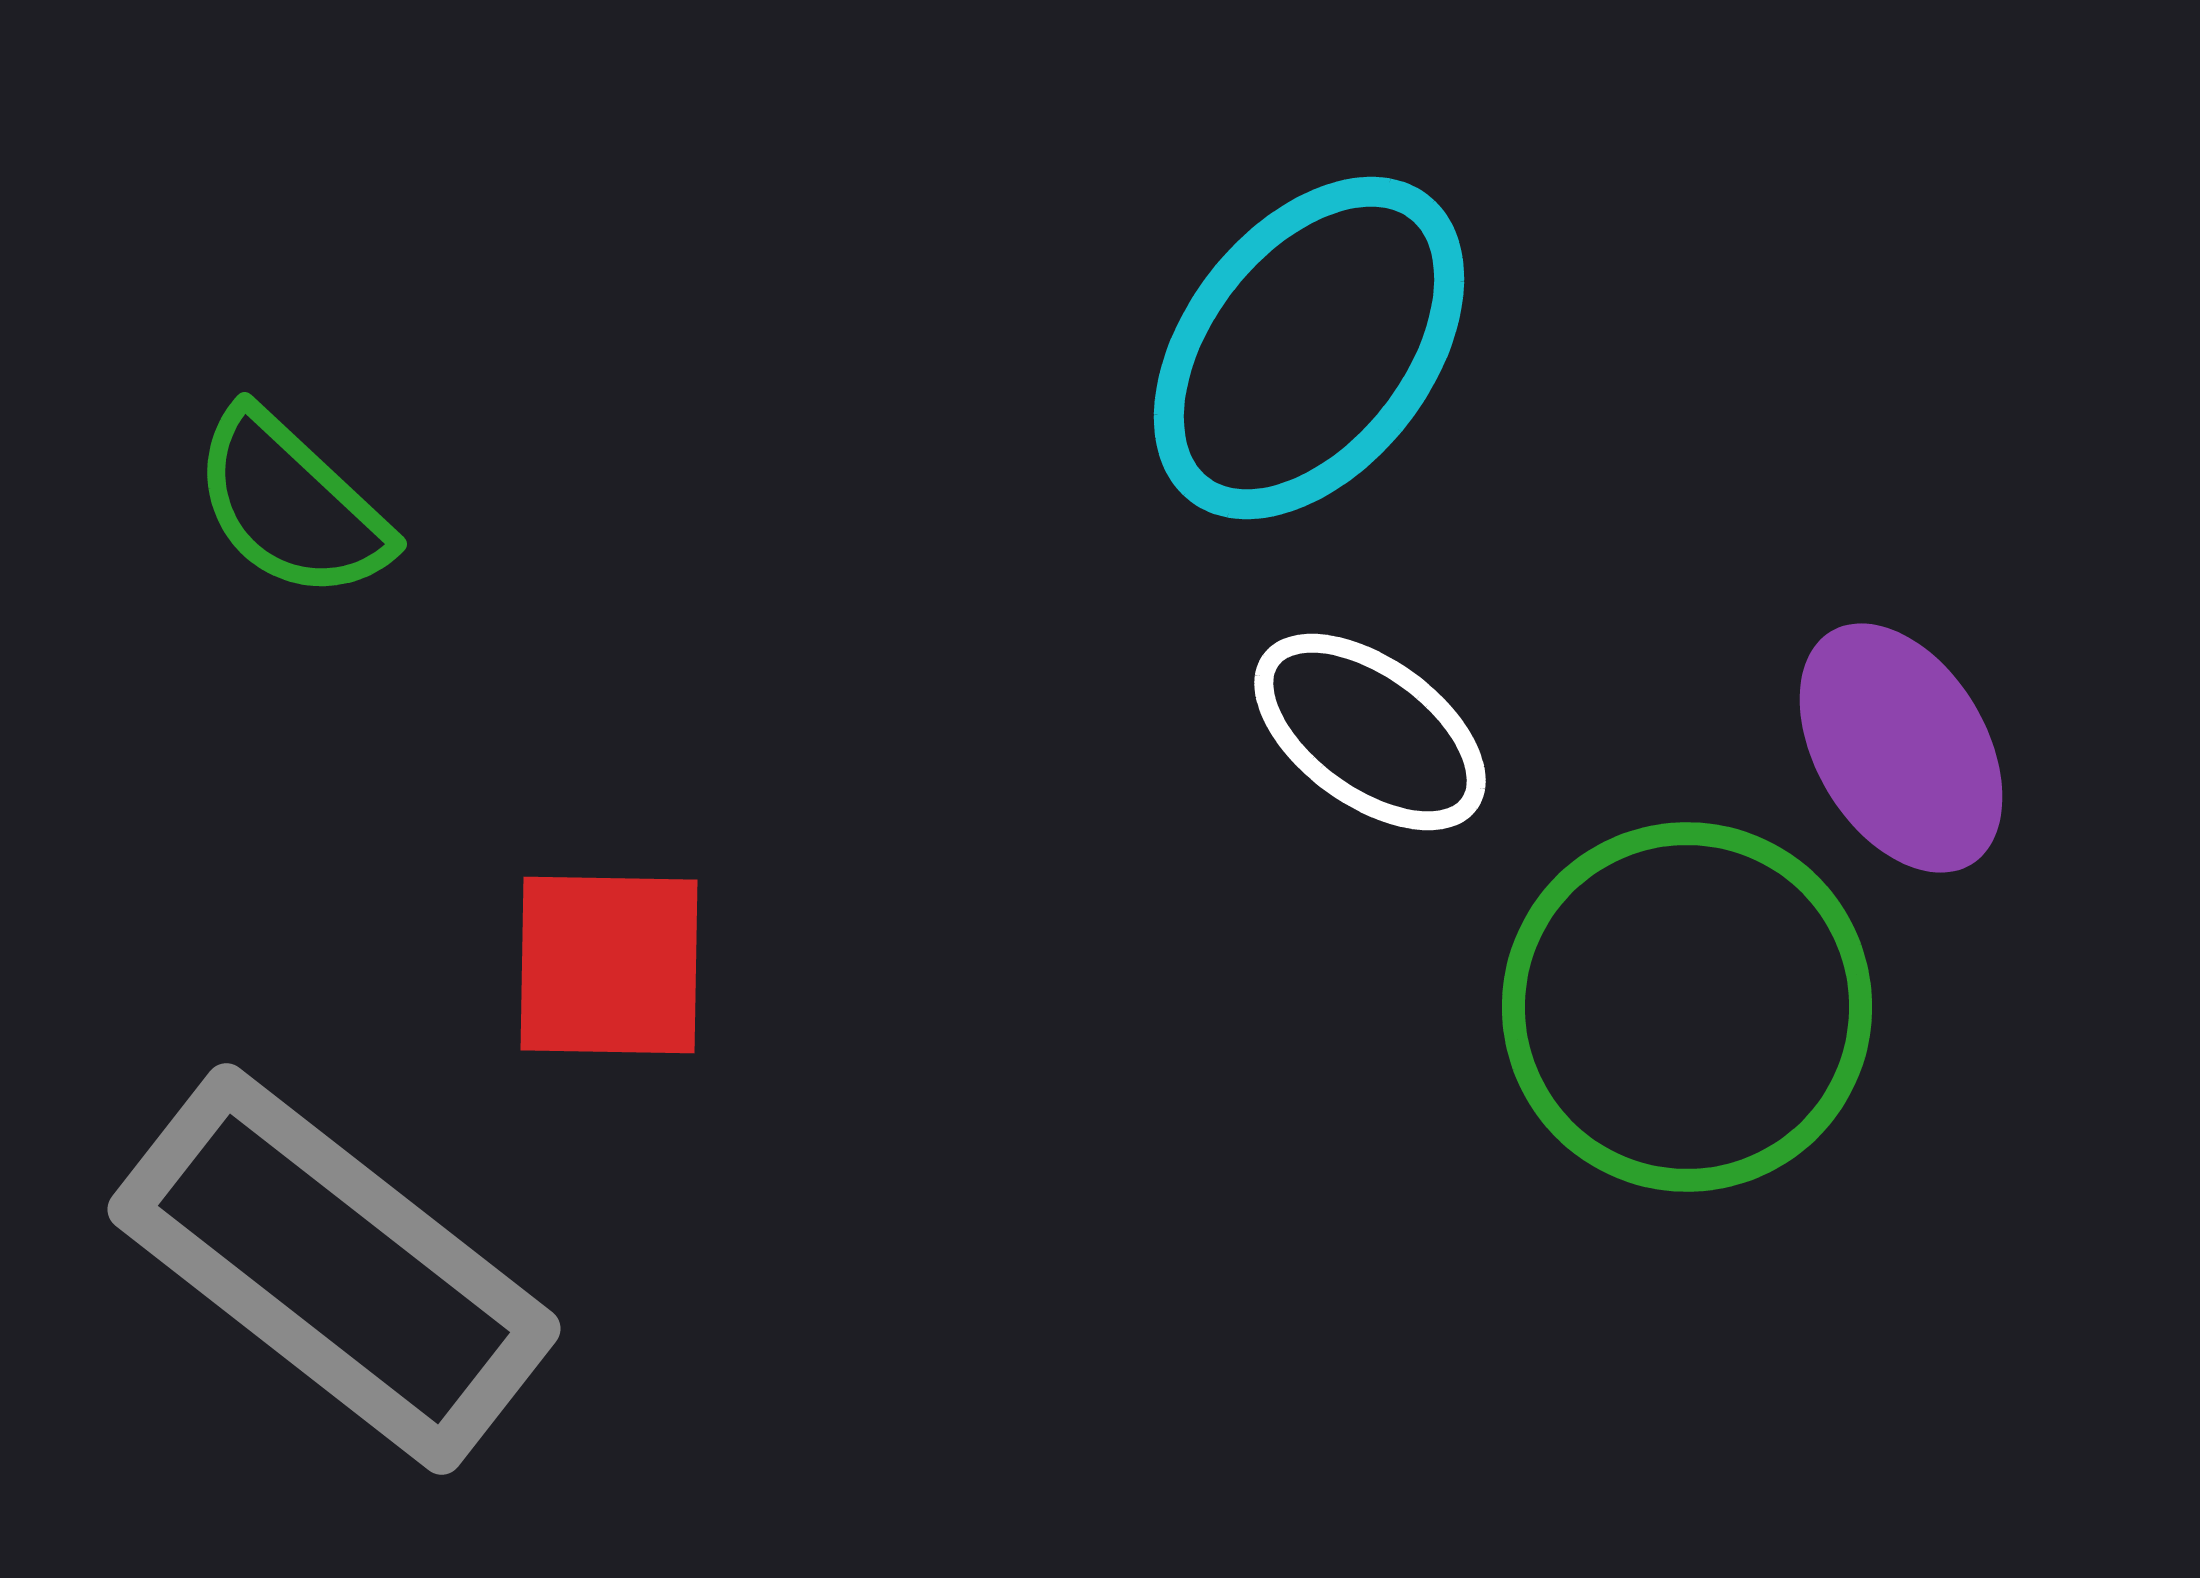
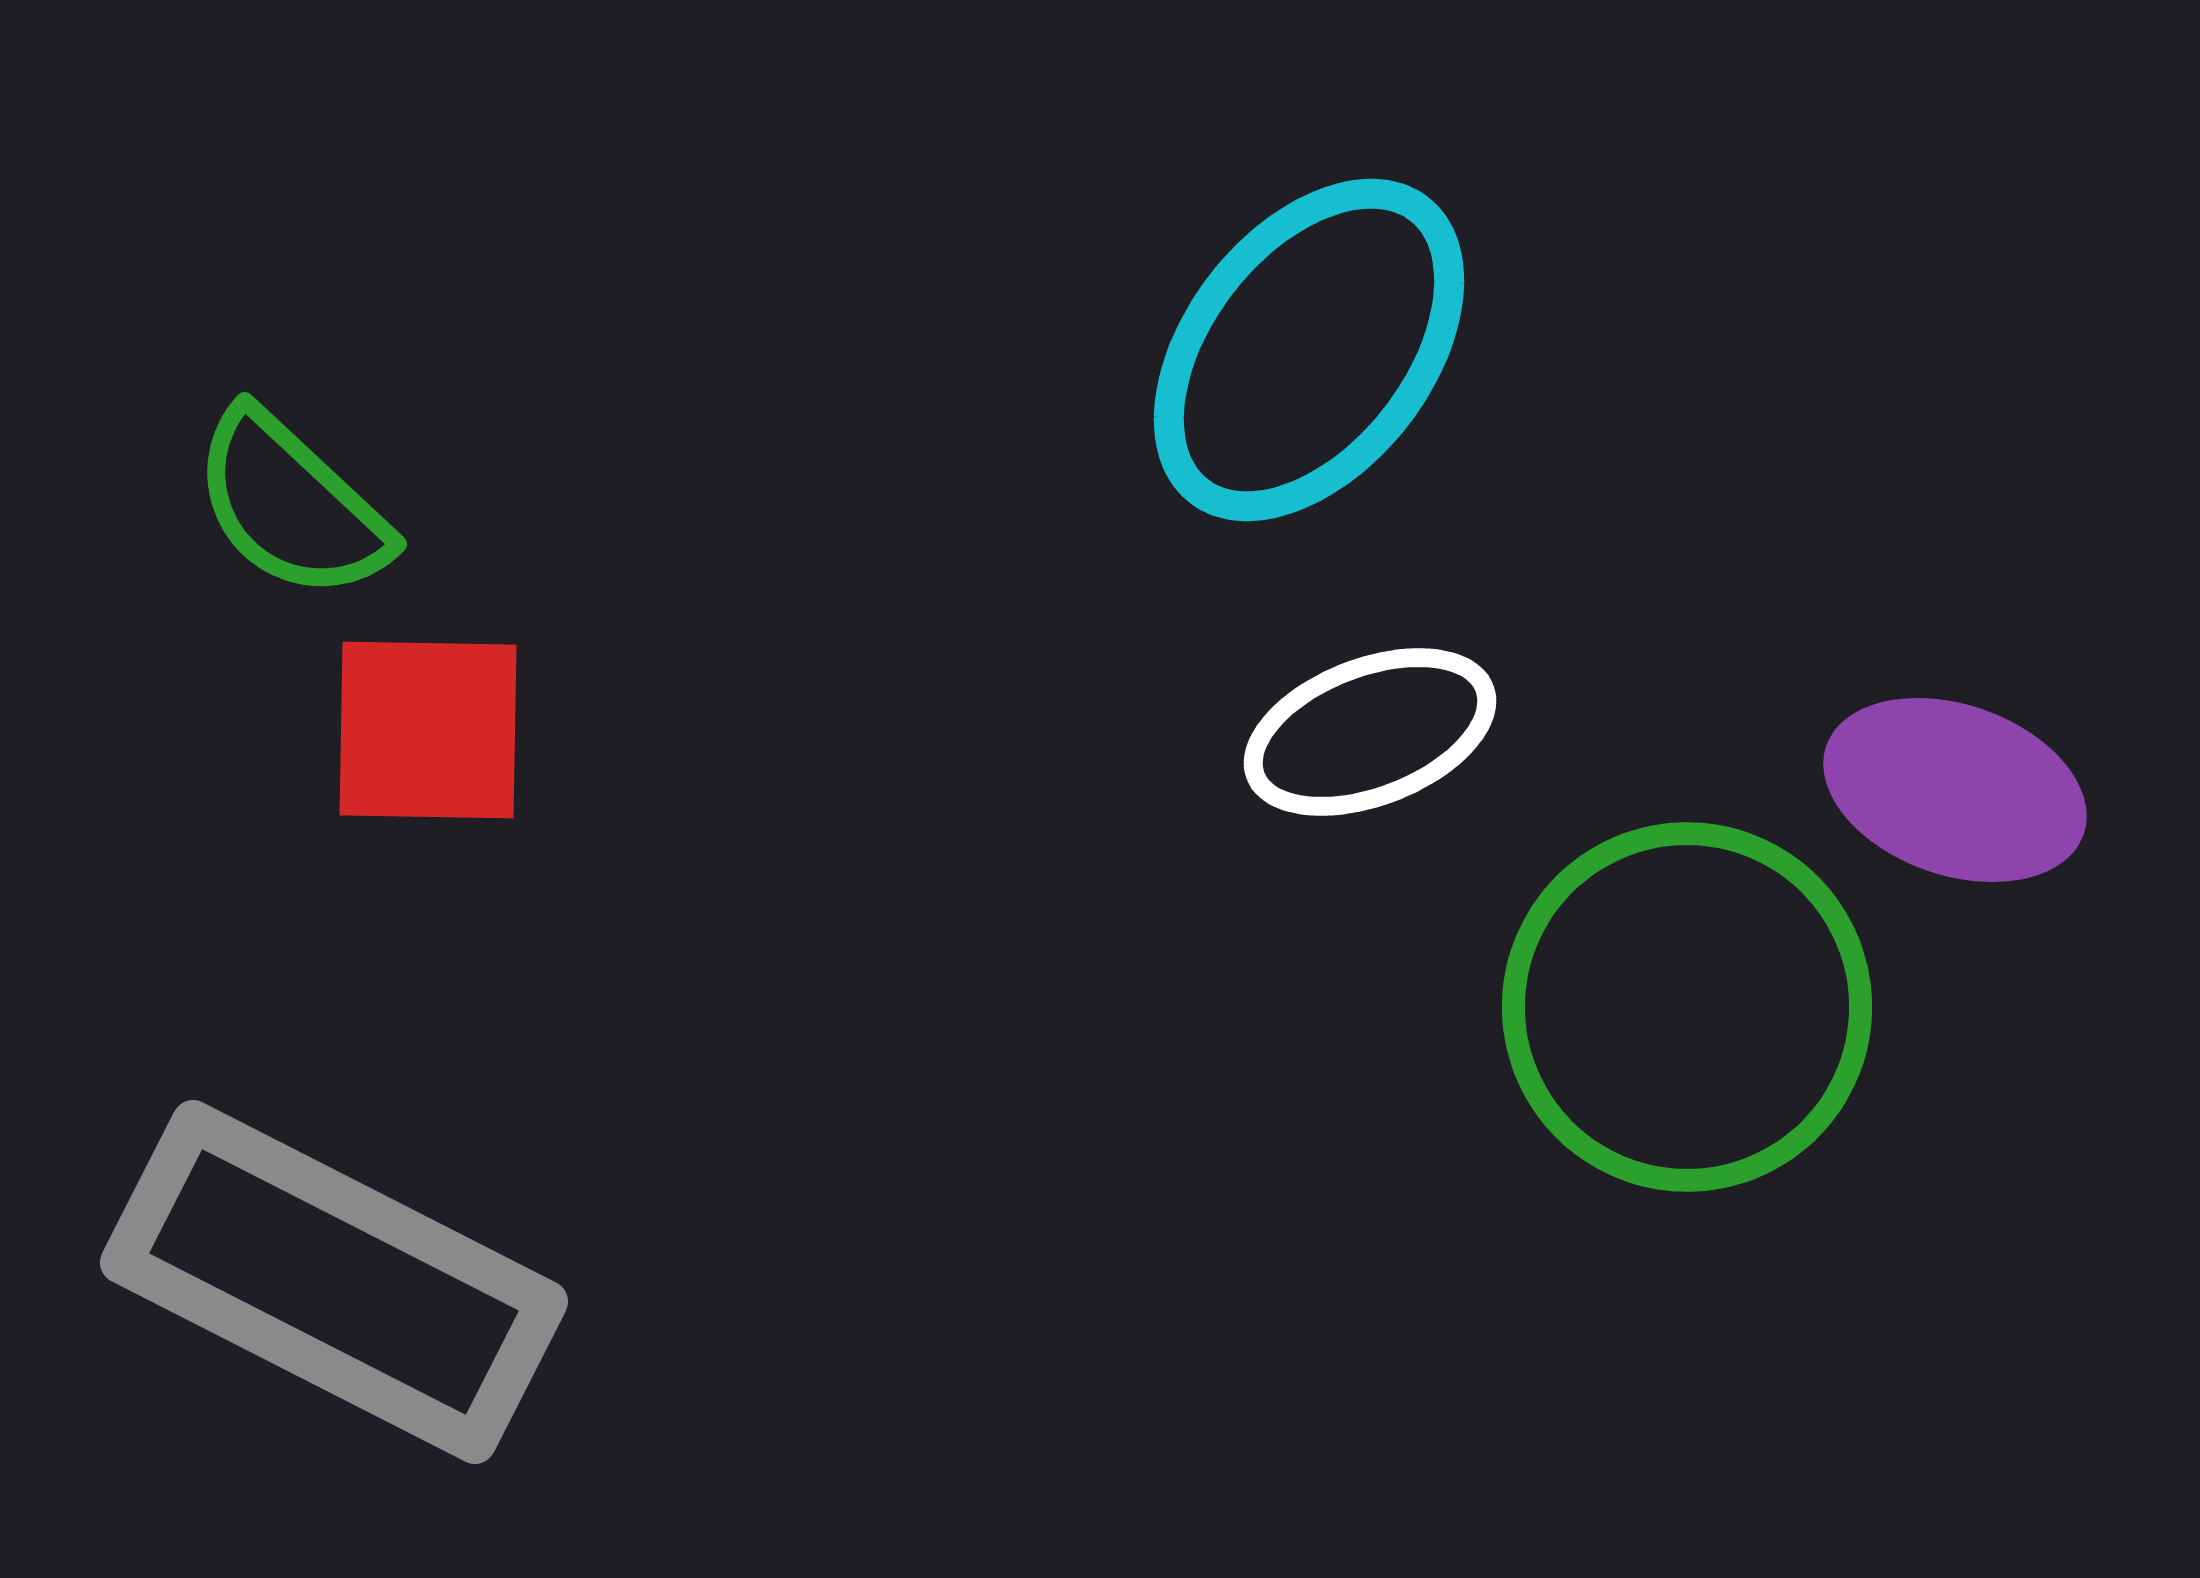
cyan ellipse: moved 2 px down
white ellipse: rotated 57 degrees counterclockwise
purple ellipse: moved 54 px right, 42 px down; rotated 40 degrees counterclockwise
red square: moved 181 px left, 235 px up
gray rectangle: moved 13 px down; rotated 11 degrees counterclockwise
